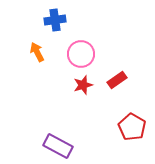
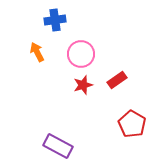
red pentagon: moved 3 px up
